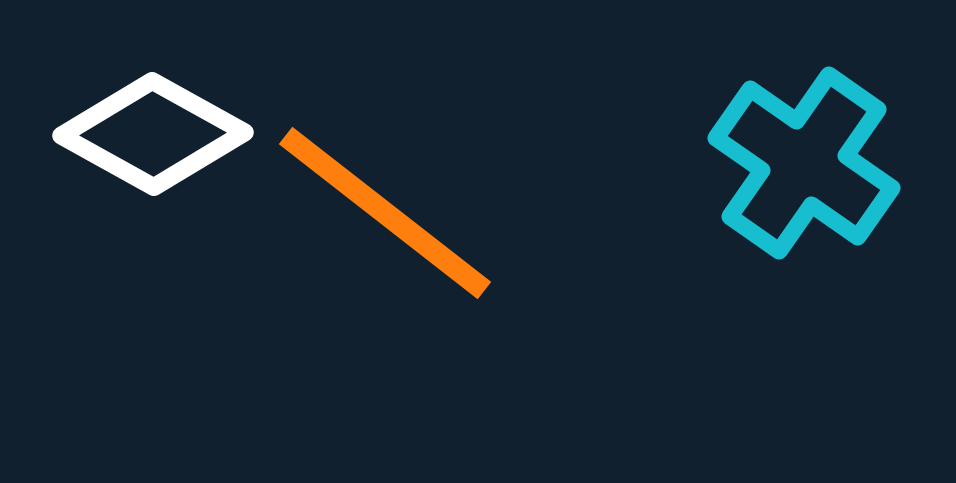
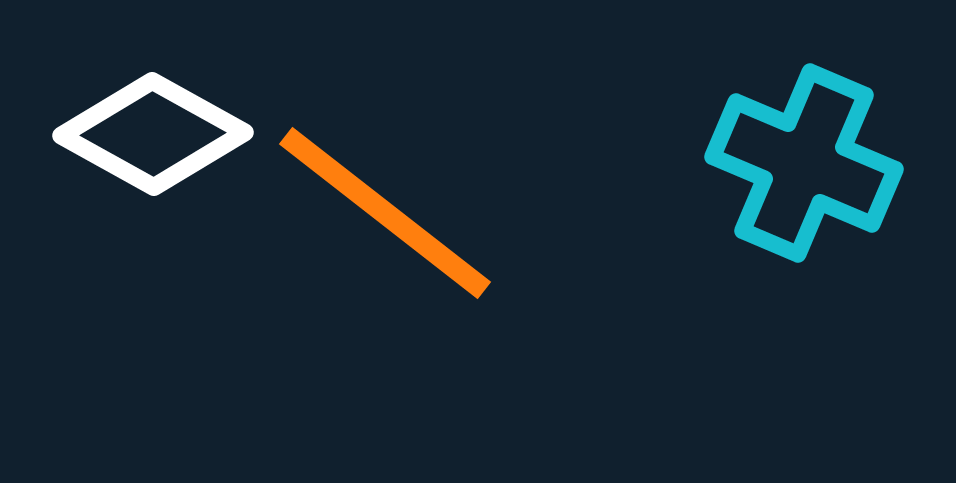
cyan cross: rotated 12 degrees counterclockwise
